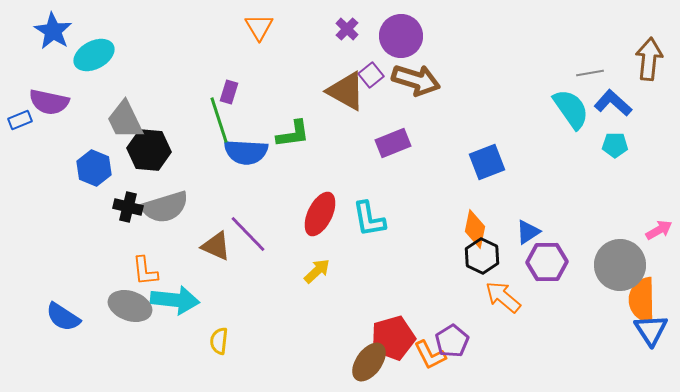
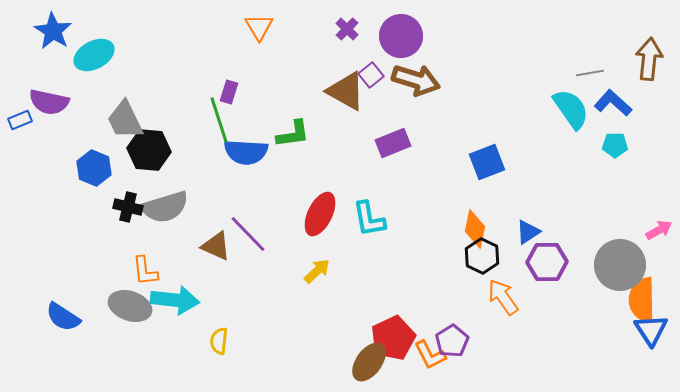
orange arrow at (503, 297): rotated 15 degrees clockwise
red pentagon at (393, 338): rotated 9 degrees counterclockwise
